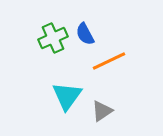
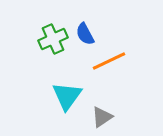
green cross: moved 1 px down
gray triangle: moved 6 px down
